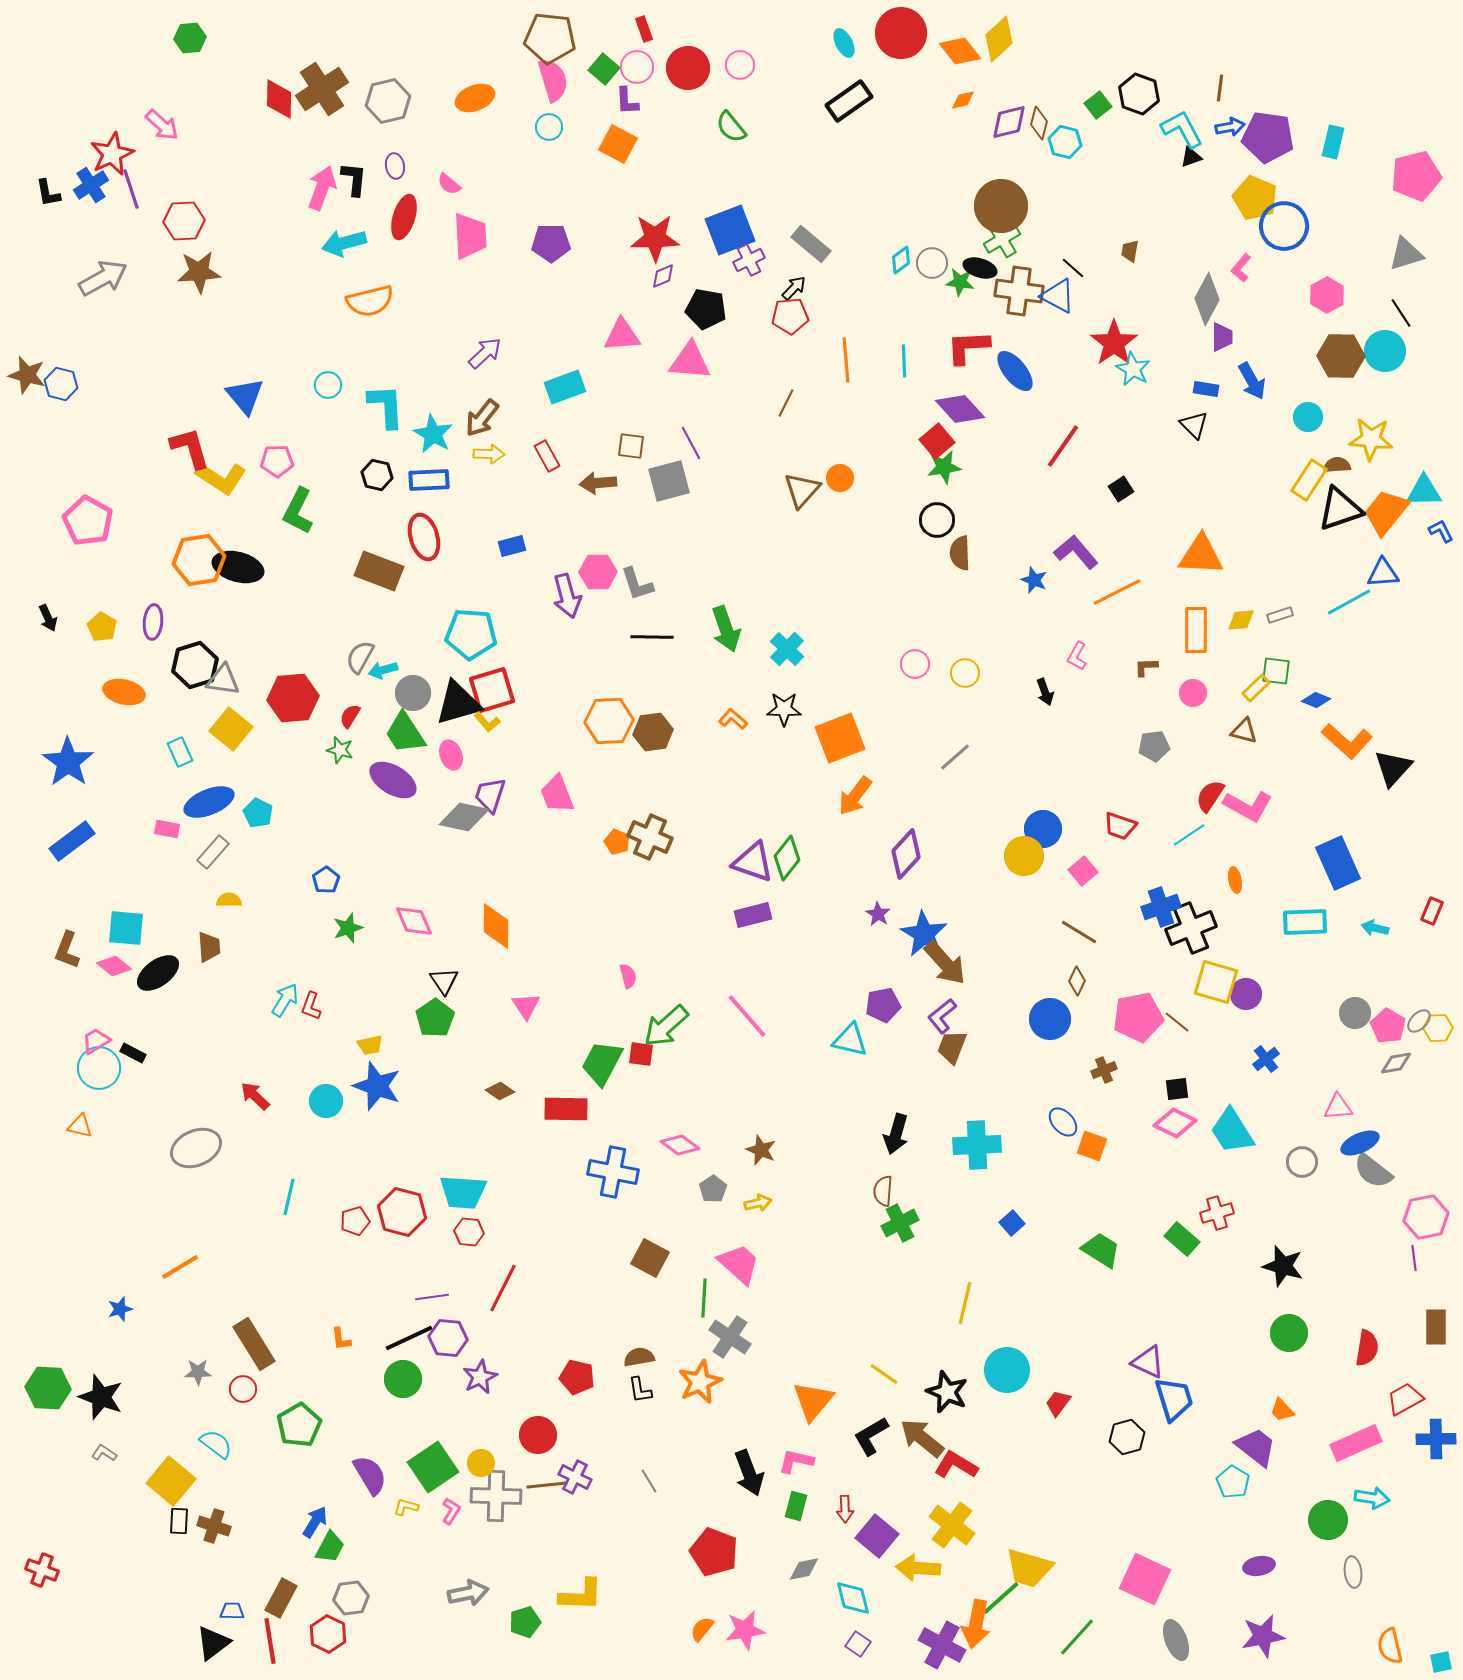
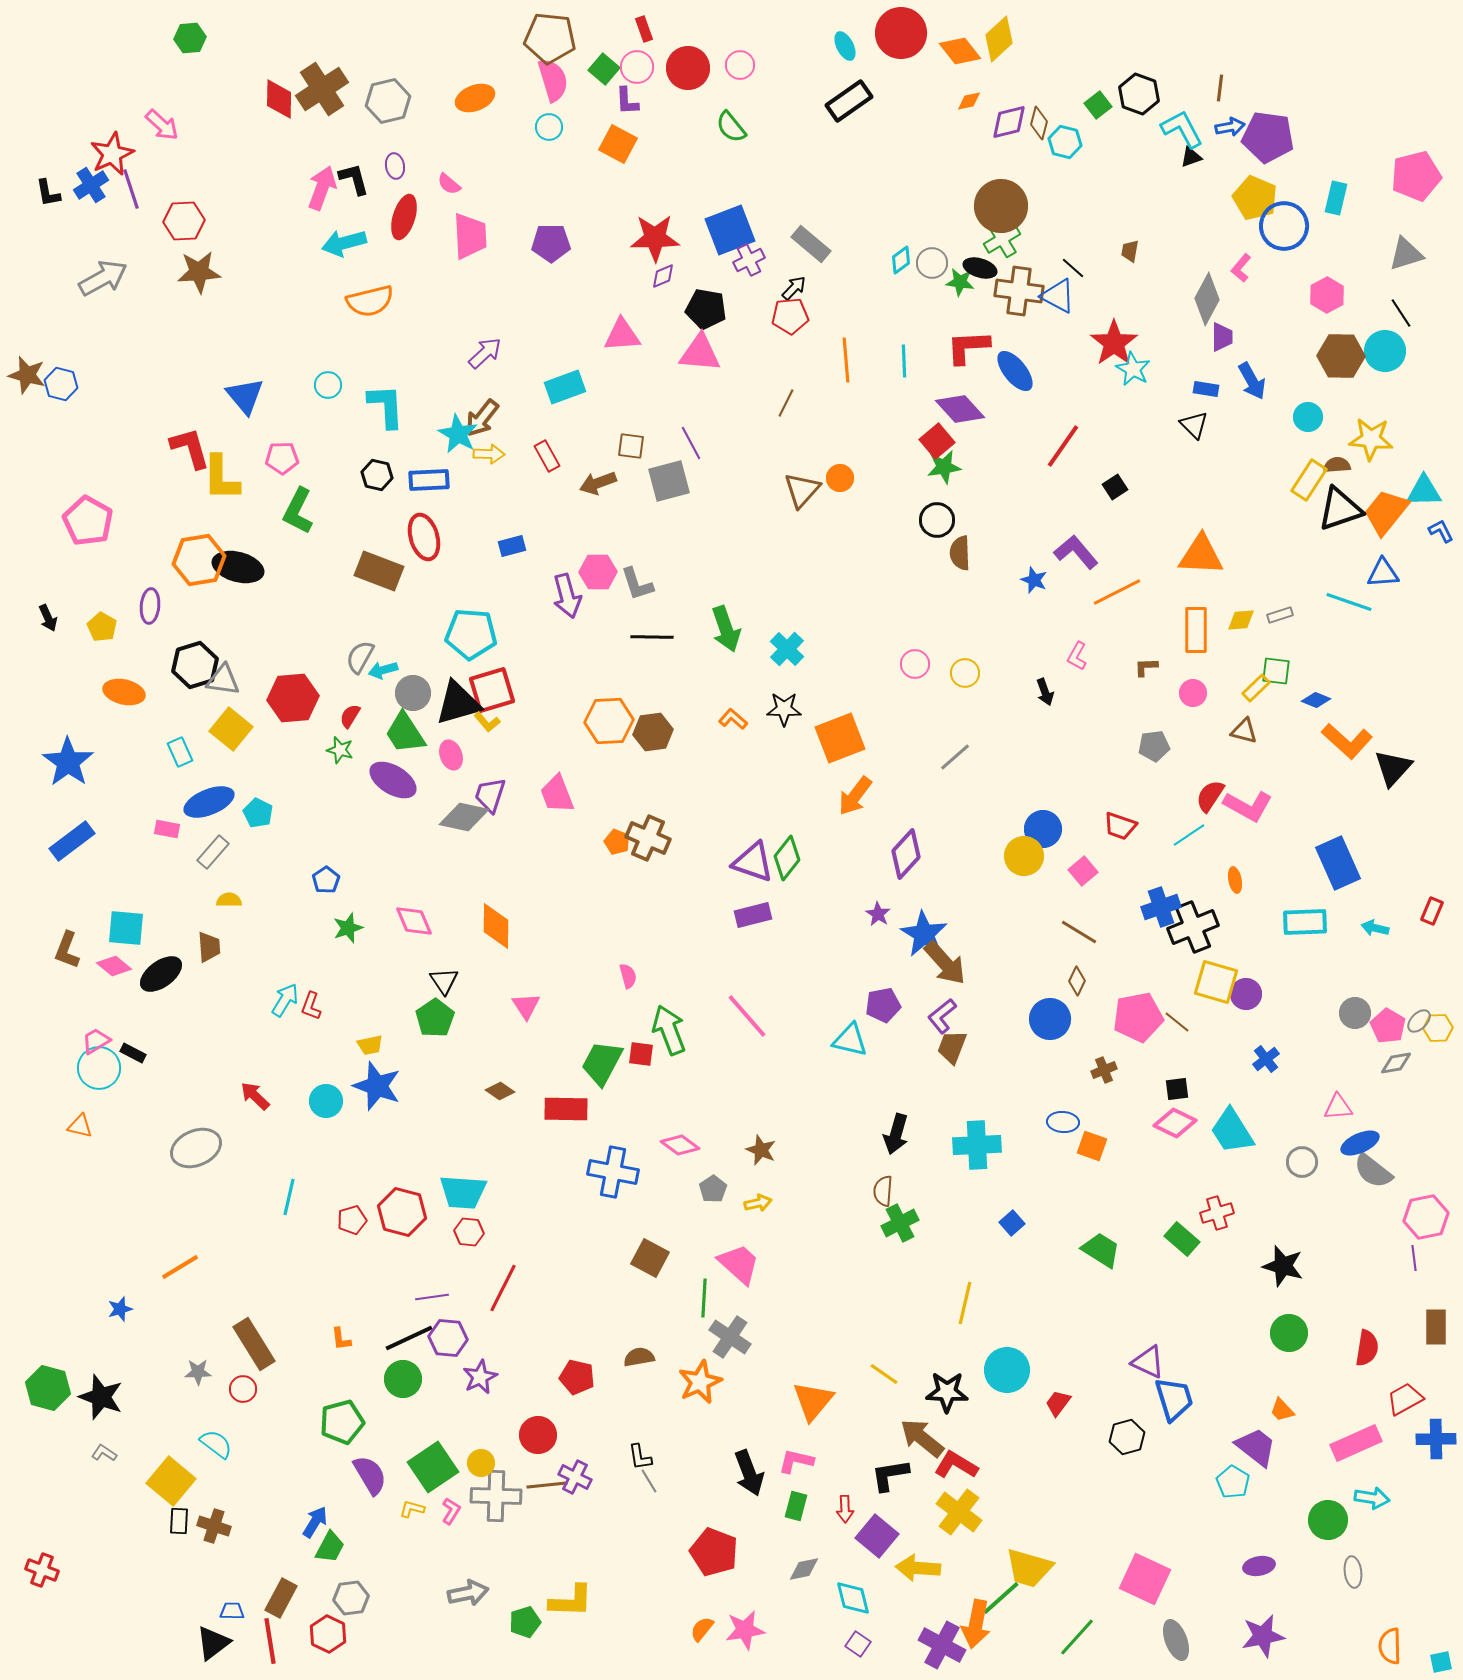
cyan ellipse at (844, 43): moved 1 px right, 3 px down
orange diamond at (963, 100): moved 6 px right, 1 px down
cyan rectangle at (1333, 142): moved 3 px right, 56 px down
black L-shape at (354, 179): rotated 21 degrees counterclockwise
pink triangle at (690, 361): moved 10 px right, 8 px up
cyan star at (433, 434): moved 25 px right
pink pentagon at (277, 461): moved 5 px right, 3 px up
yellow L-shape at (221, 478): rotated 57 degrees clockwise
brown arrow at (598, 483): rotated 15 degrees counterclockwise
black square at (1121, 489): moved 6 px left, 2 px up
cyan line at (1349, 602): rotated 48 degrees clockwise
purple ellipse at (153, 622): moved 3 px left, 16 px up
brown cross at (650, 837): moved 2 px left, 1 px down
black cross at (1191, 928): moved 2 px right, 1 px up
black ellipse at (158, 973): moved 3 px right, 1 px down
green arrow at (666, 1026): moved 3 px right, 4 px down; rotated 111 degrees clockwise
blue ellipse at (1063, 1122): rotated 44 degrees counterclockwise
red pentagon at (355, 1221): moved 3 px left, 1 px up
green hexagon at (48, 1388): rotated 12 degrees clockwise
black L-shape at (640, 1390): moved 67 px down
black star at (947, 1392): rotated 21 degrees counterclockwise
green pentagon at (299, 1425): moved 43 px right, 3 px up; rotated 15 degrees clockwise
black L-shape at (871, 1436): moved 19 px right, 39 px down; rotated 21 degrees clockwise
yellow L-shape at (406, 1507): moved 6 px right, 2 px down
yellow cross at (952, 1525): moved 7 px right, 13 px up
yellow L-shape at (581, 1595): moved 10 px left, 6 px down
orange semicircle at (1390, 1646): rotated 12 degrees clockwise
